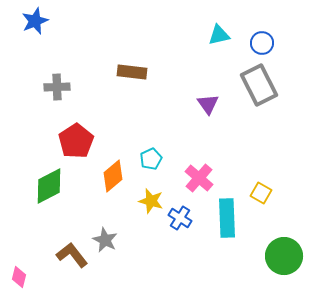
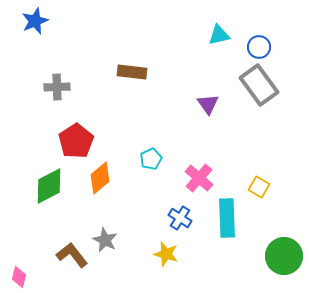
blue circle: moved 3 px left, 4 px down
gray rectangle: rotated 9 degrees counterclockwise
orange diamond: moved 13 px left, 2 px down
yellow square: moved 2 px left, 6 px up
yellow star: moved 15 px right, 53 px down
